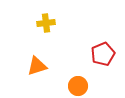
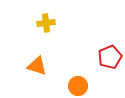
red pentagon: moved 7 px right, 3 px down
orange triangle: rotated 35 degrees clockwise
